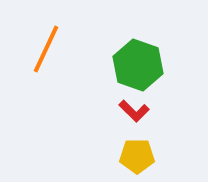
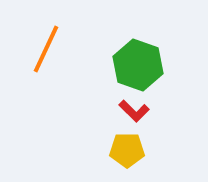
yellow pentagon: moved 10 px left, 6 px up
